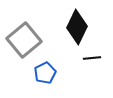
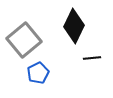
black diamond: moved 3 px left, 1 px up
blue pentagon: moved 7 px left
